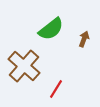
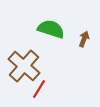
green semicircle: rotated 124 degrees counterclockwise
red line: moved 17 px left
